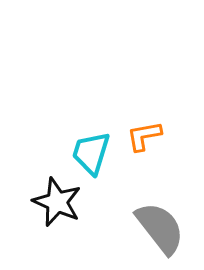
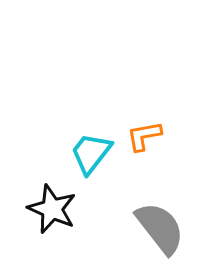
cyan trapezoid: rotated 21 degrees clockwise
black star: moved 5 px left, 7 px down
